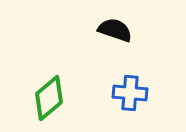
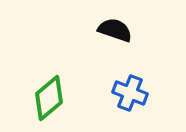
blue cross: rotated 16 degrees clockwise
